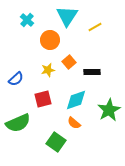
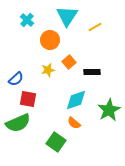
red square: moved 15 px left; rotated 24 degrees clockwise
